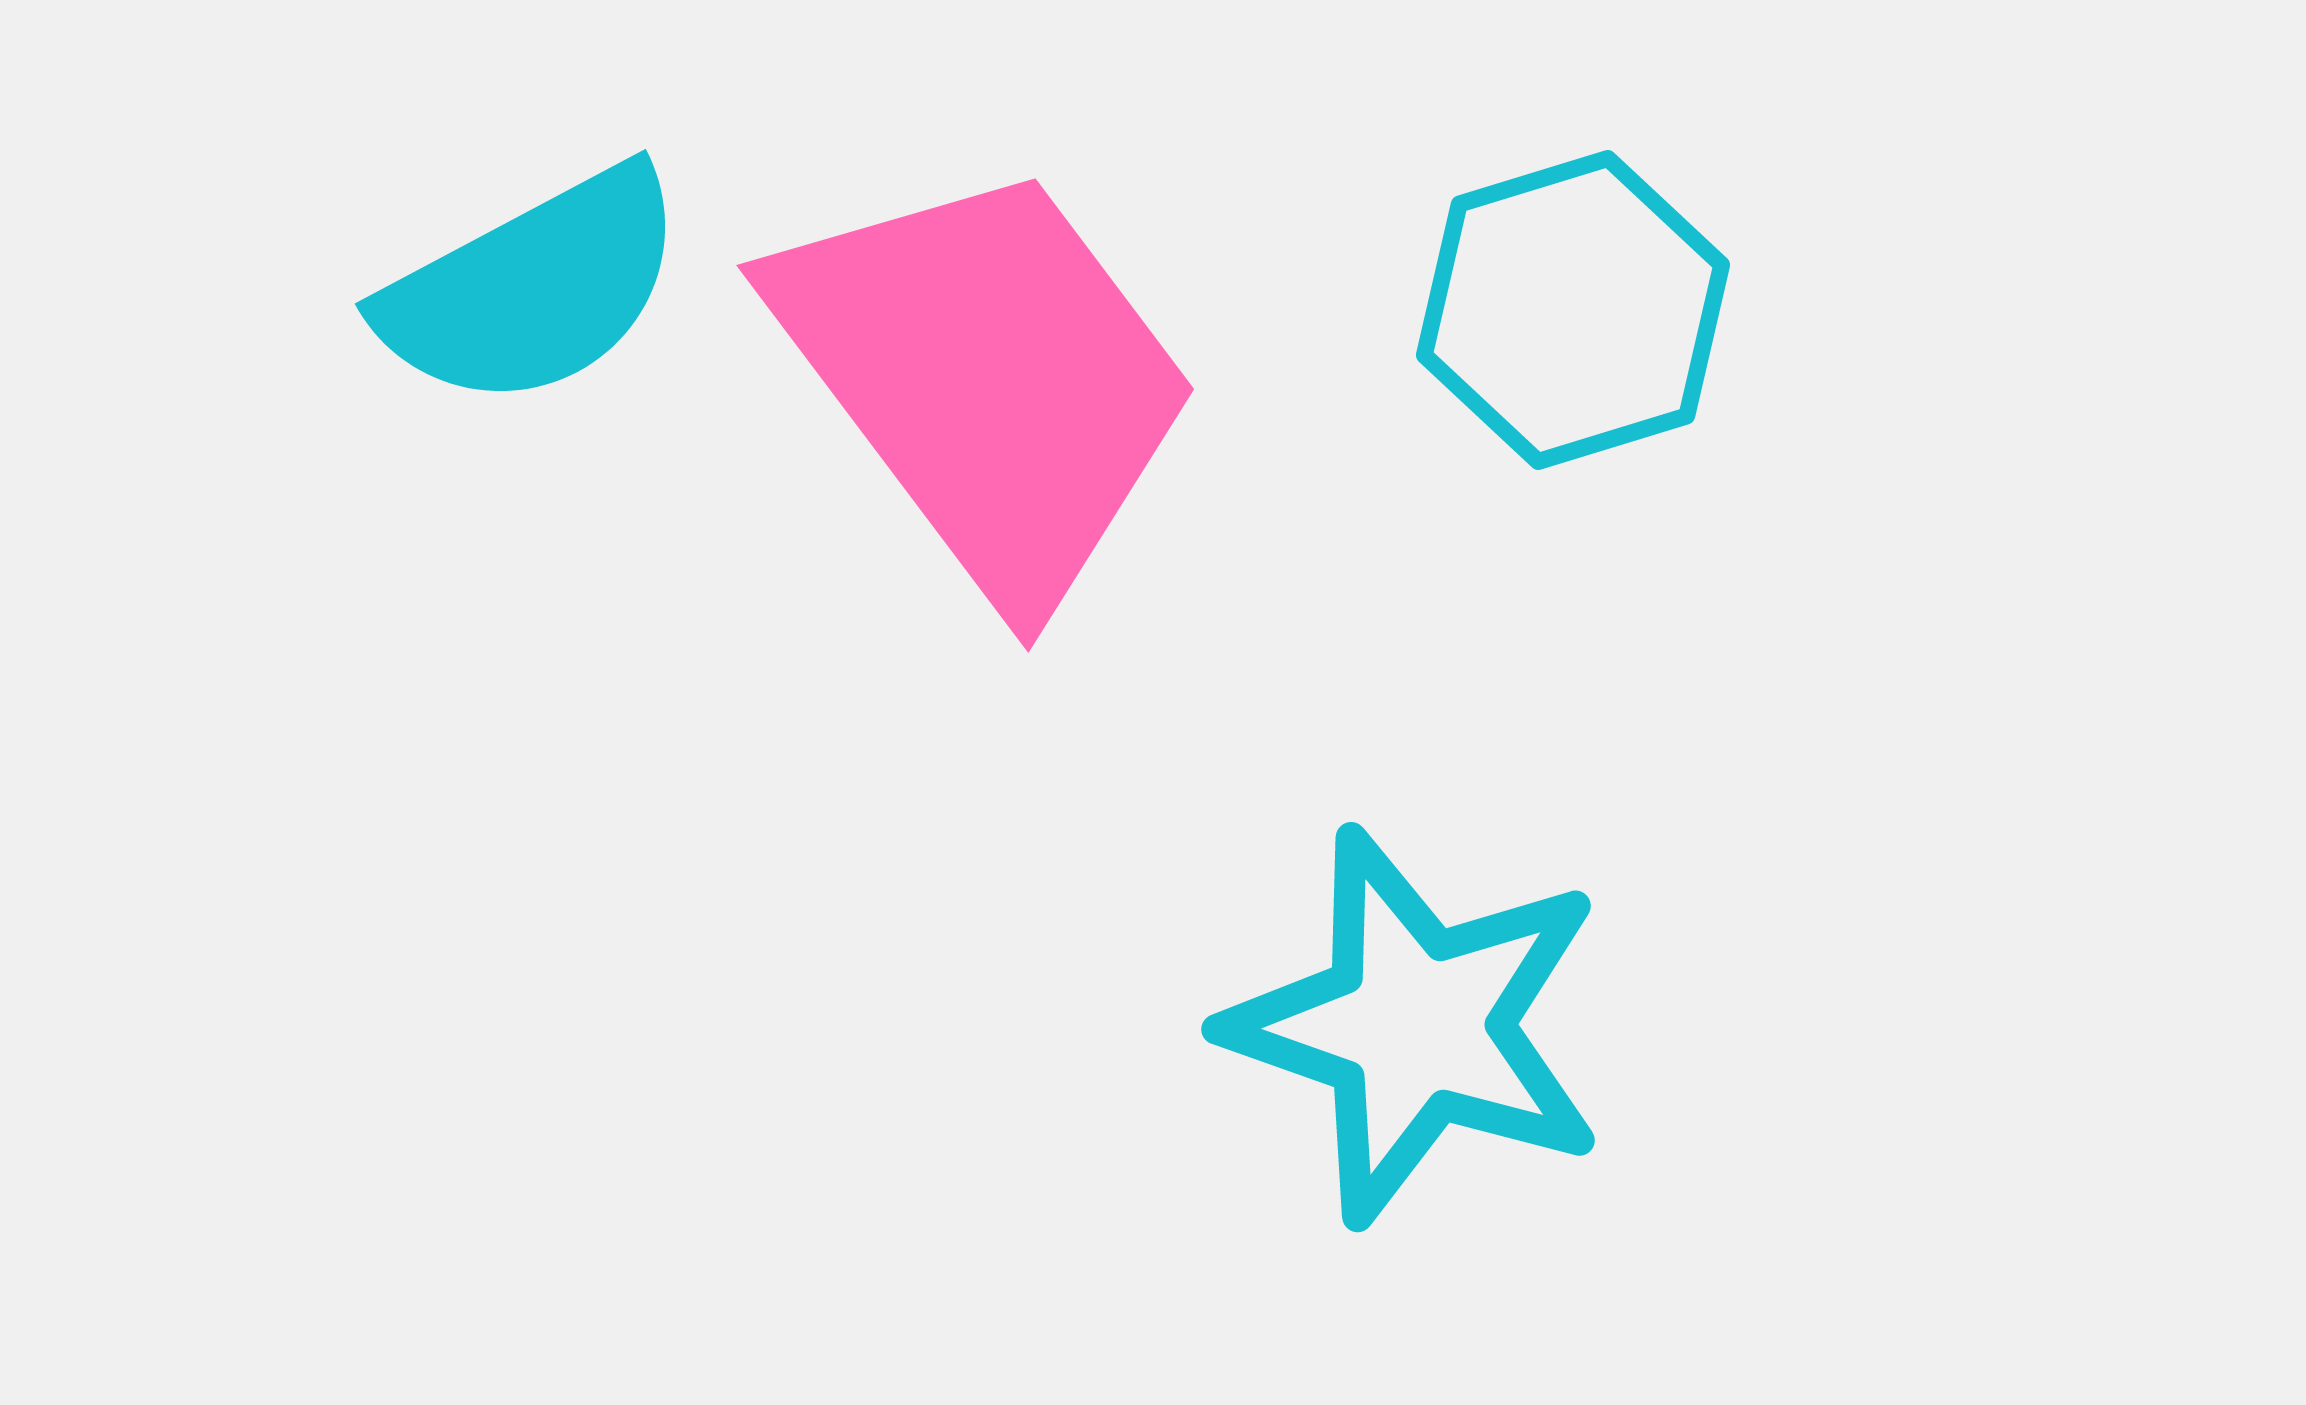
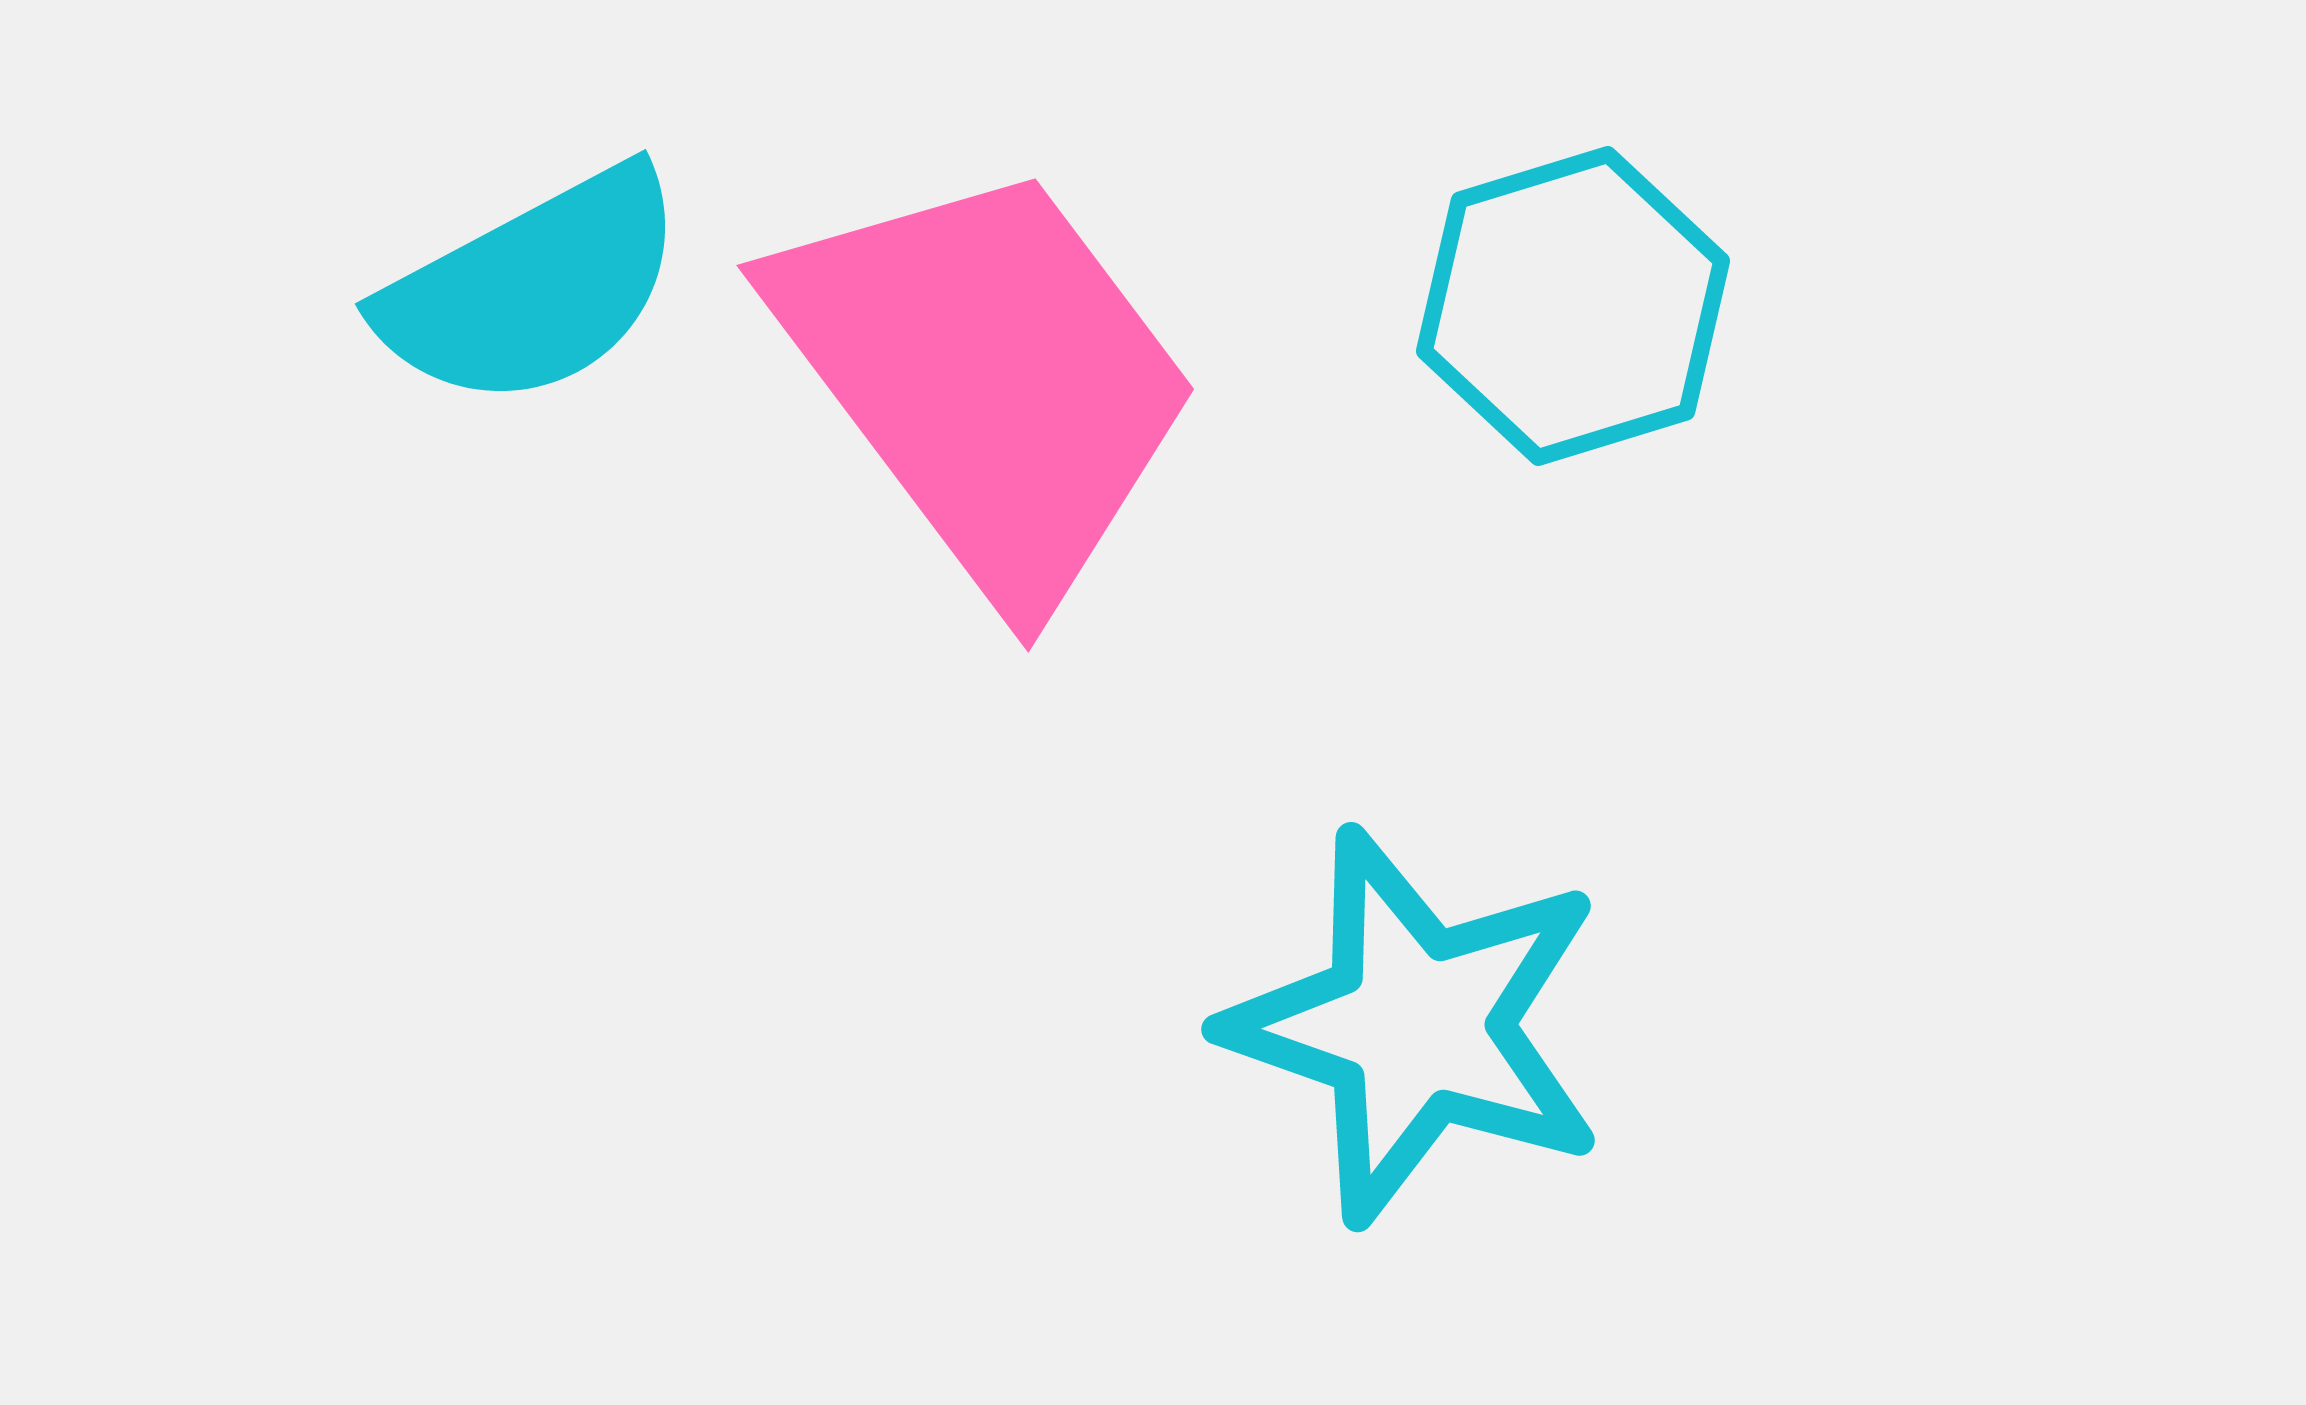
cyan hexagon: moved 4 px up
